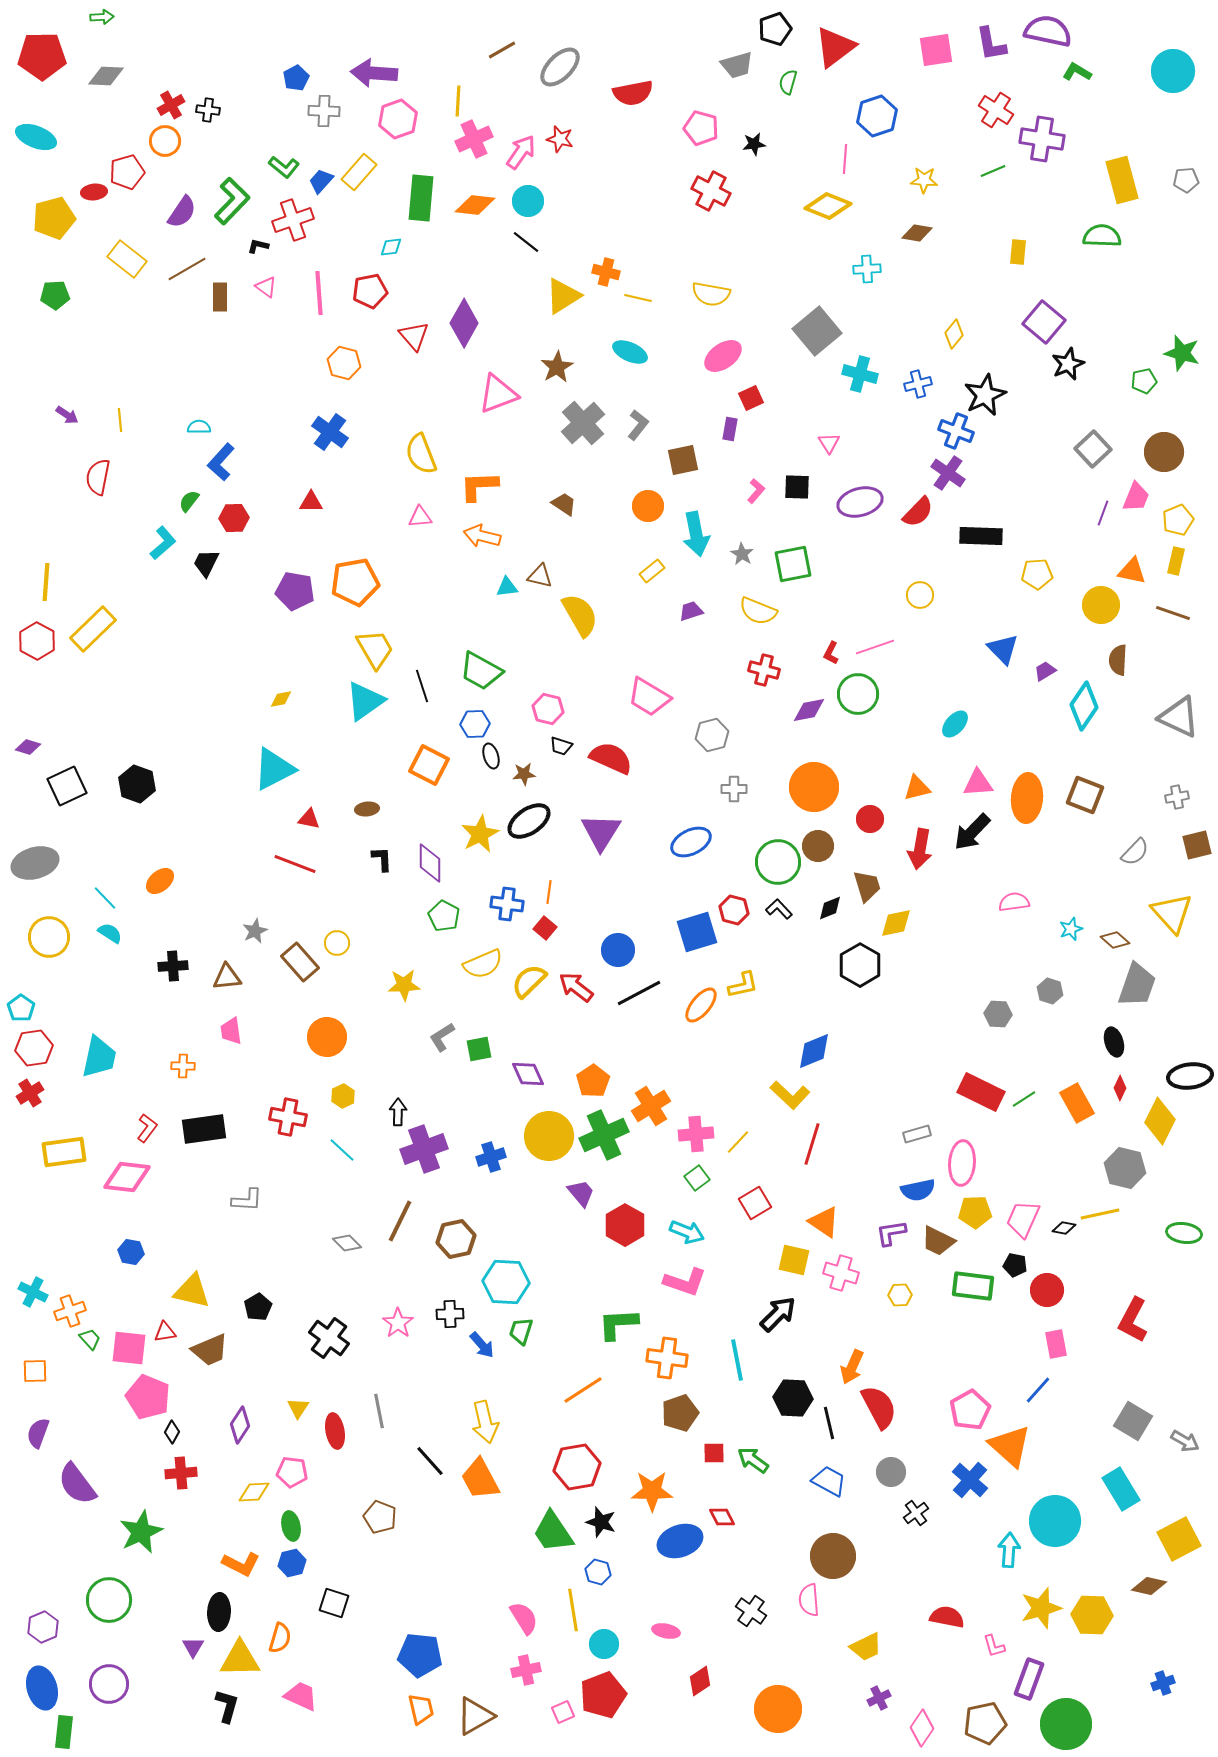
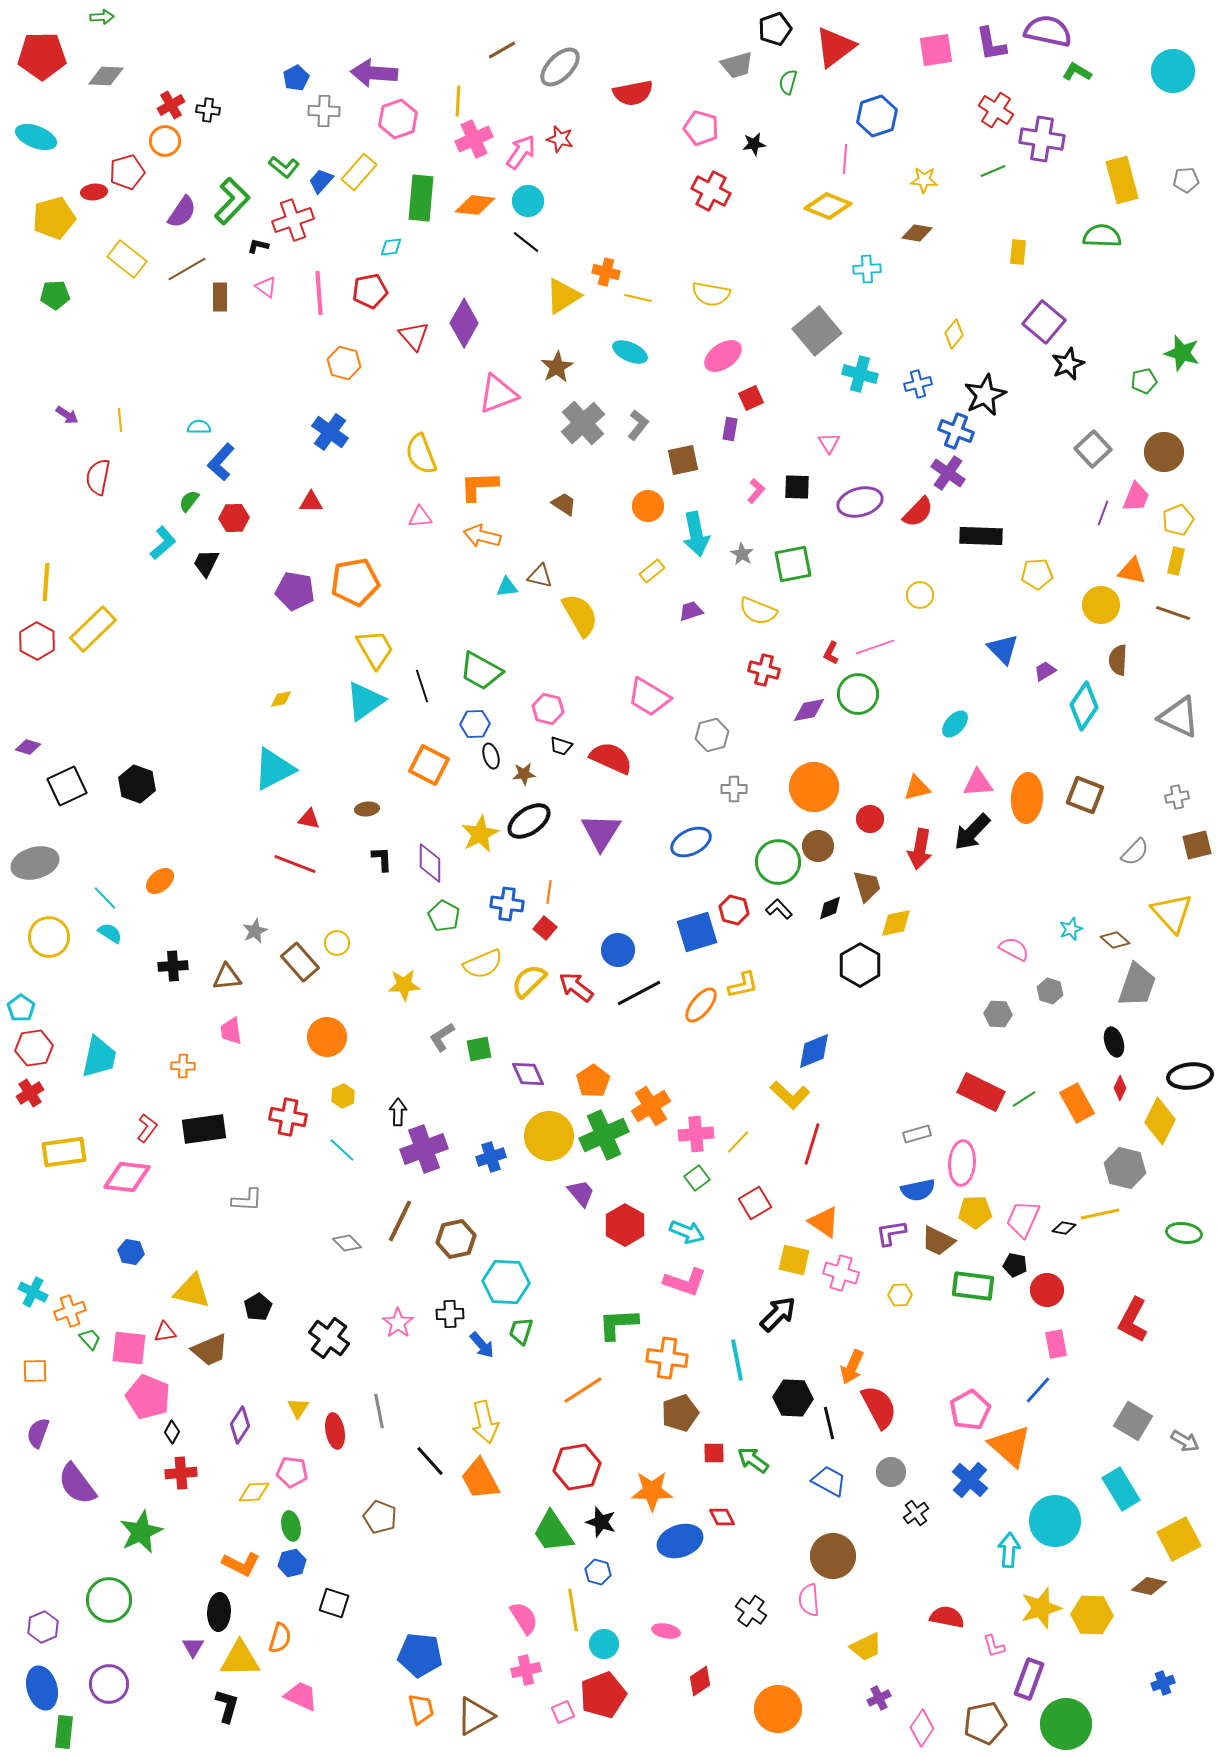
pink semicircle at (1014, 902): moved 47 px down; rotated 36 degrees clockwise
